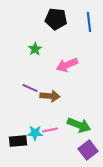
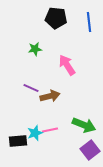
black pentagon: moved 1 px up
green star: rotated 24 degrees clockwise
pink arrow: rotated 80 degrees clockwise
purple line: moved 1 px right
brown arrow: rotated 18 degrees counterclockwise
green arrow: moved 5 px right
cyan star: rotated 21 degrees counterclockwise
purple square: moved 2 px right
